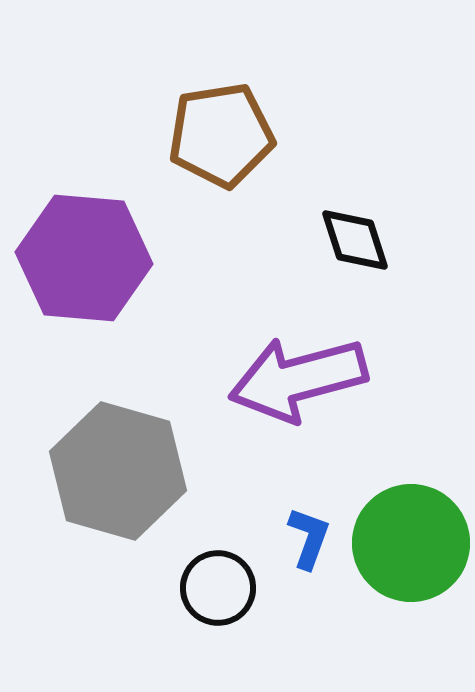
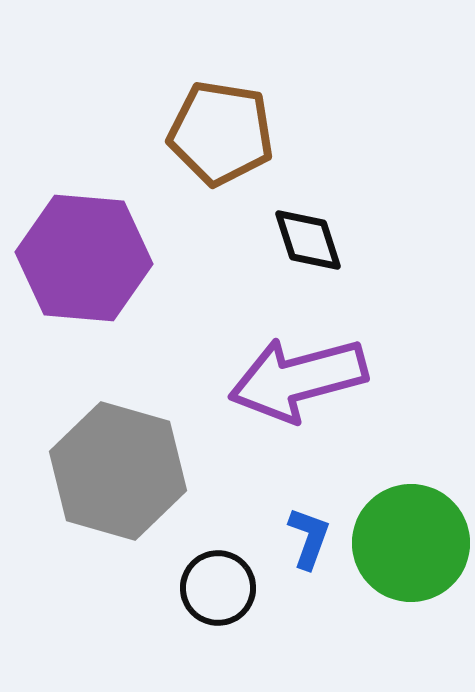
brown pentagon: moved 2 px up; rotated 18 degrees clockwise
black diamond: moved 47 px left
